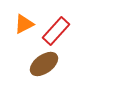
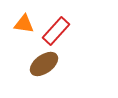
orange triangle: rotated 35 degrees clockwise
